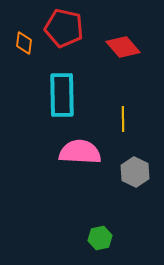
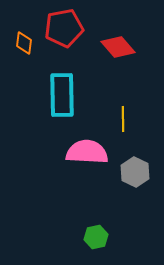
red pentagon: rotated 24 degrees counterclockwise
red diamond: moved 5 px left
pink semicircle: moved 7 px right
green hexagon: moved 4 px left, 1 px up
